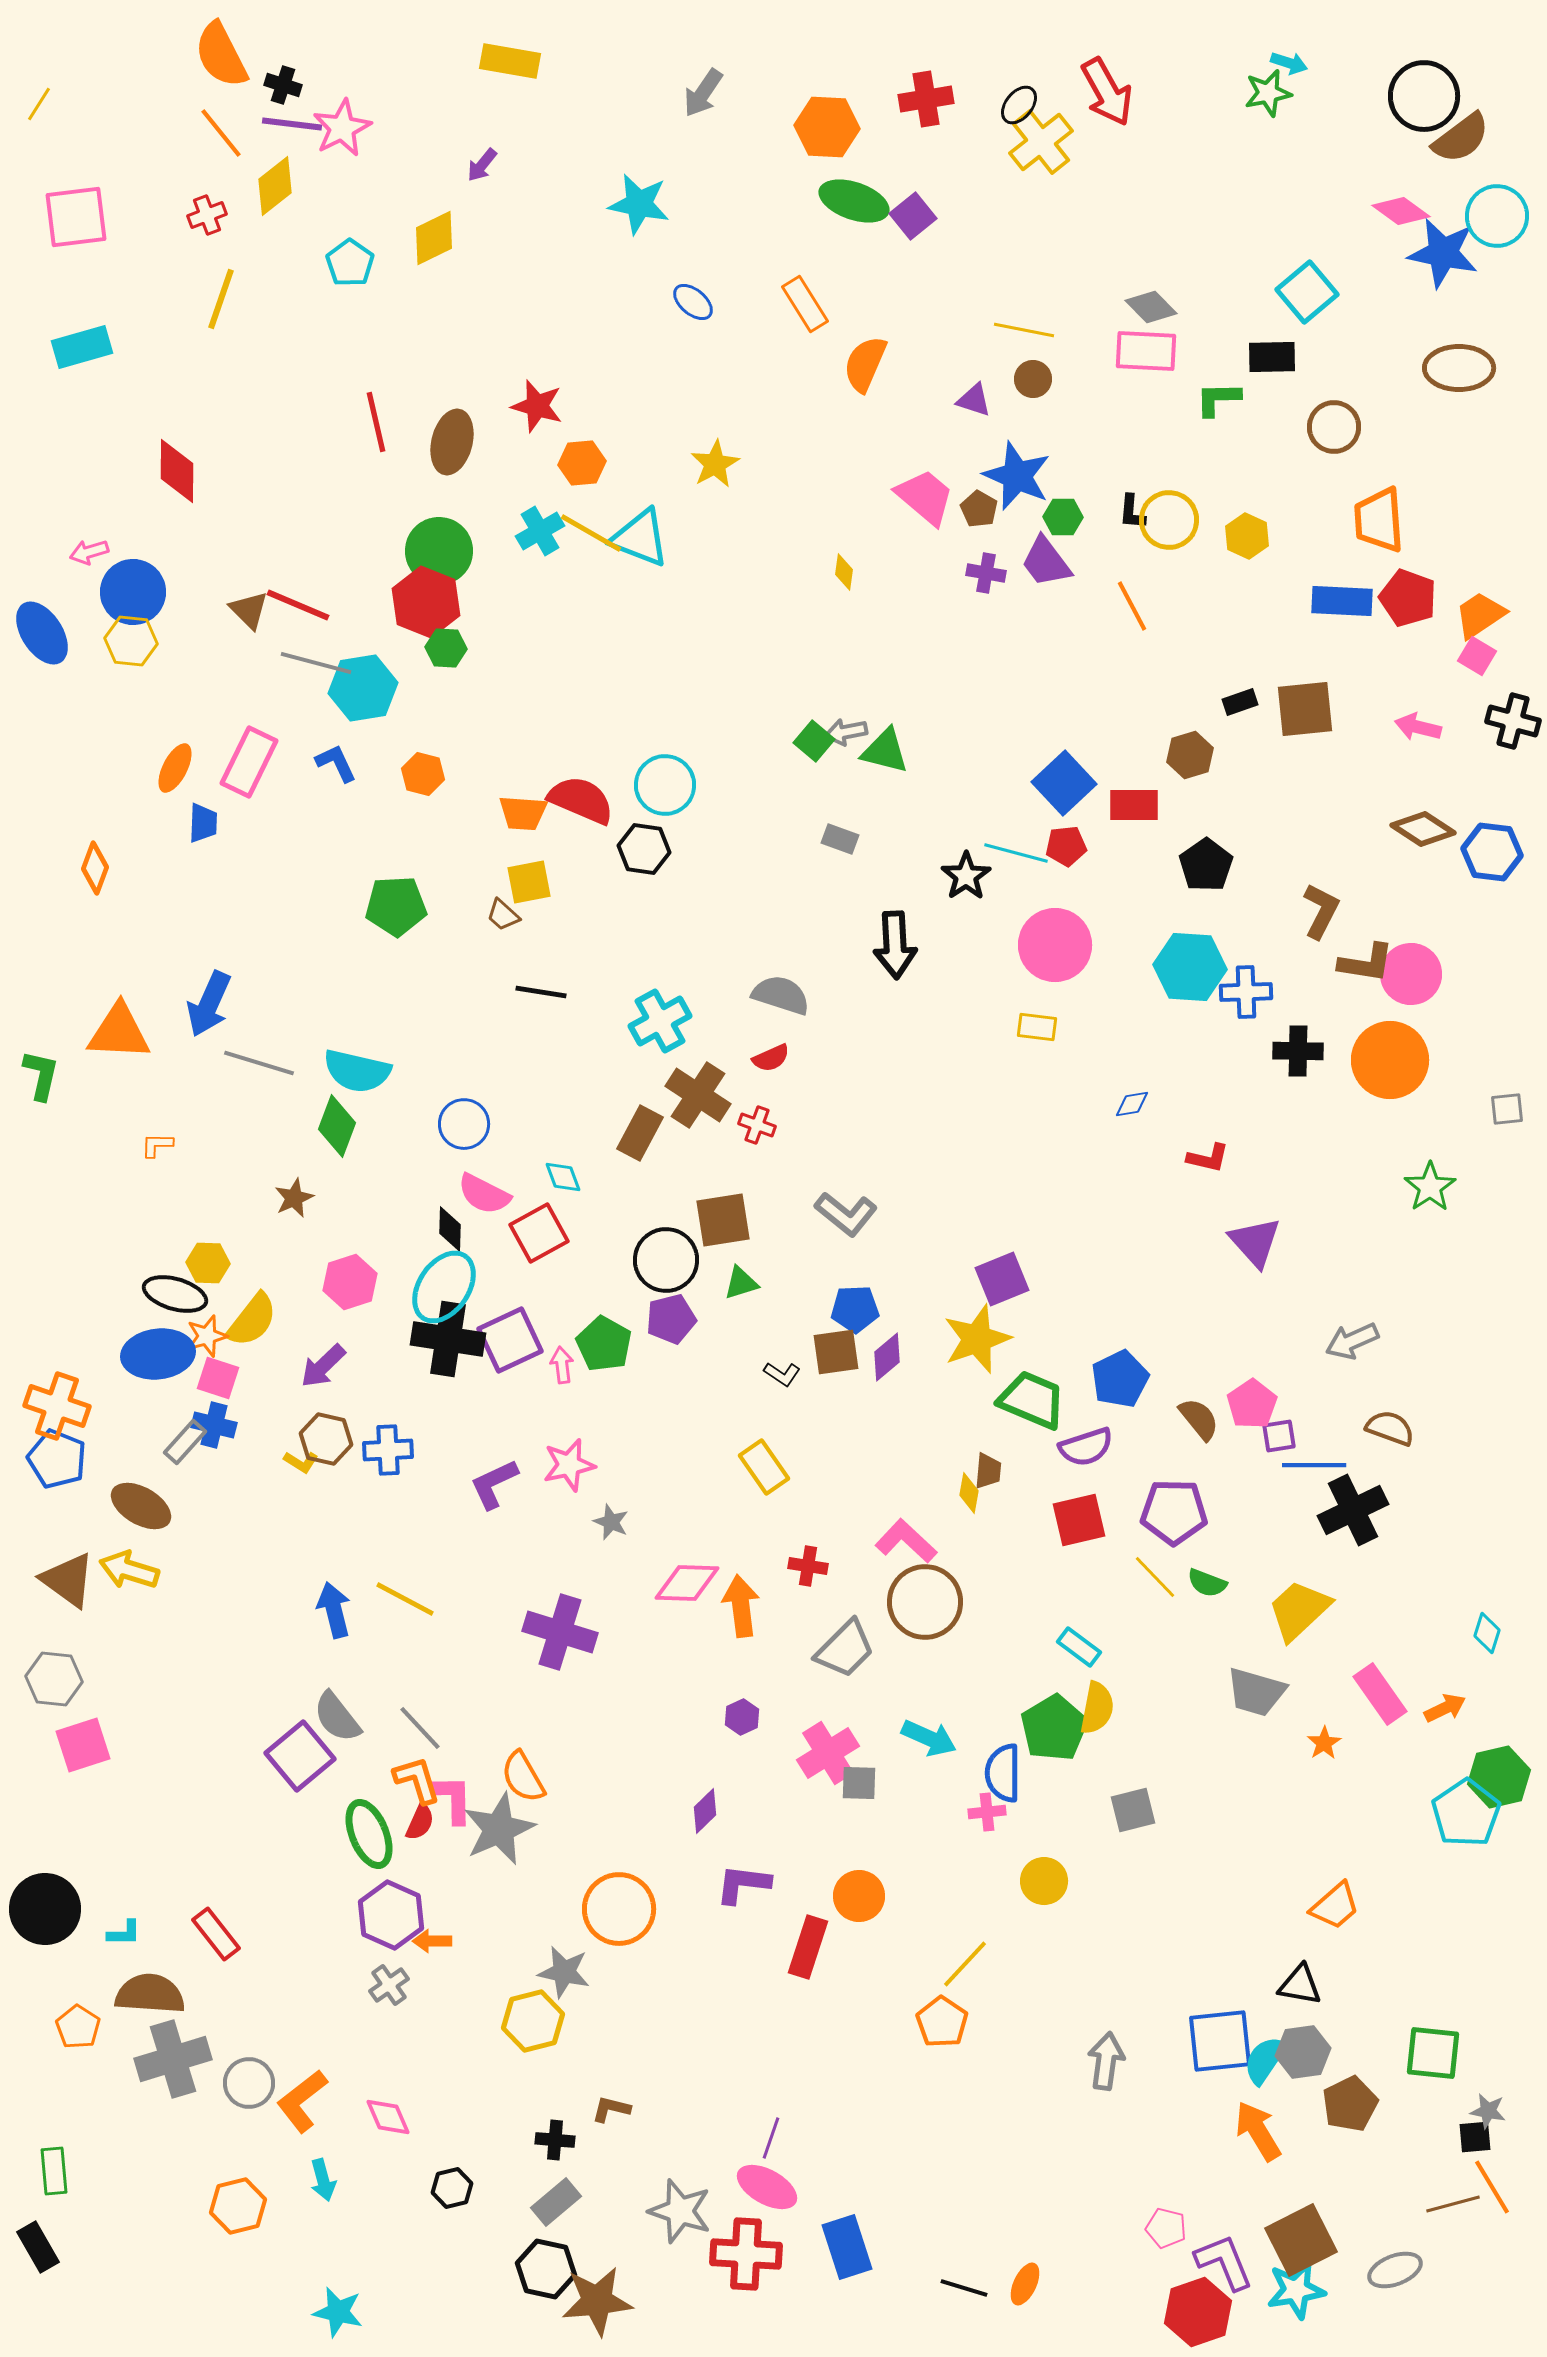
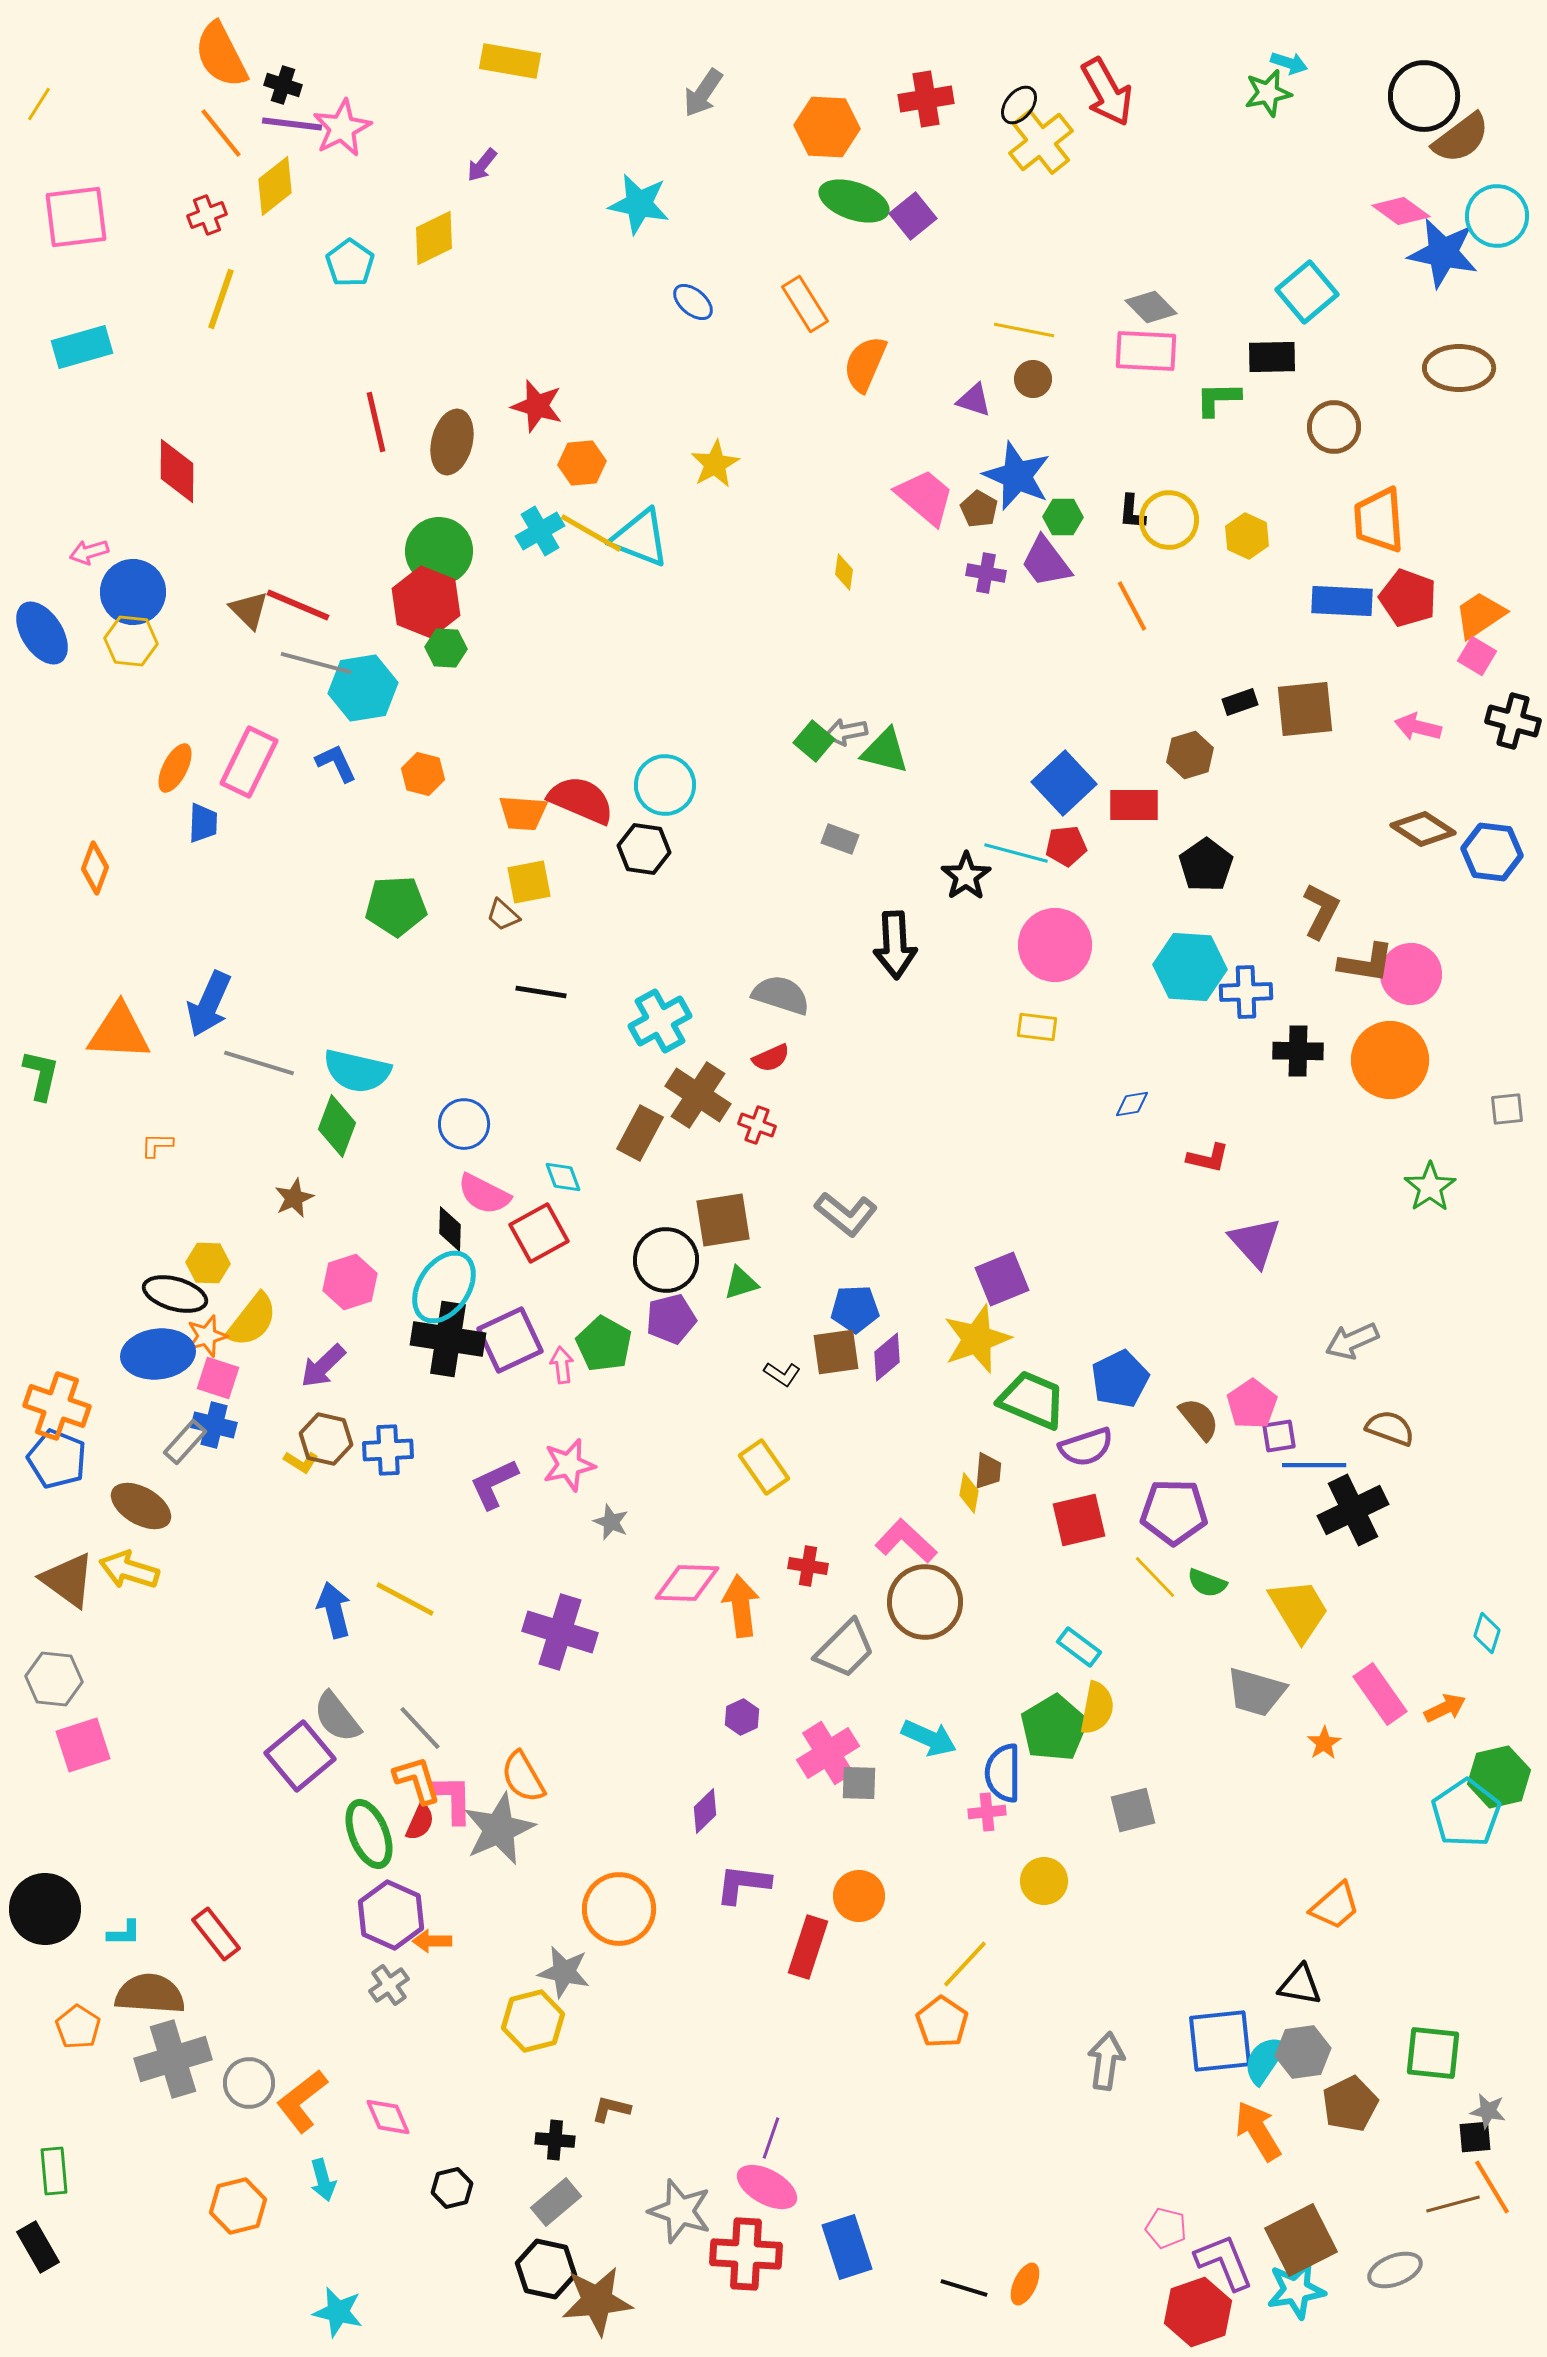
yellow trapezoid at (1299, 1610): rotated 102 degrees clockwise
